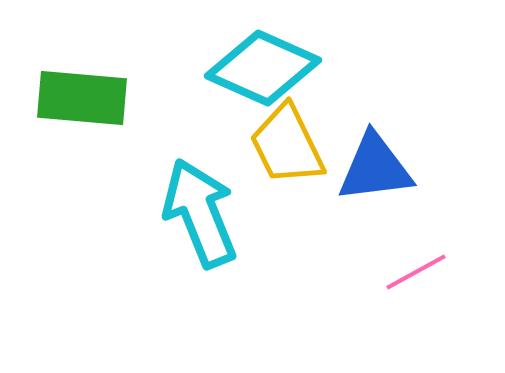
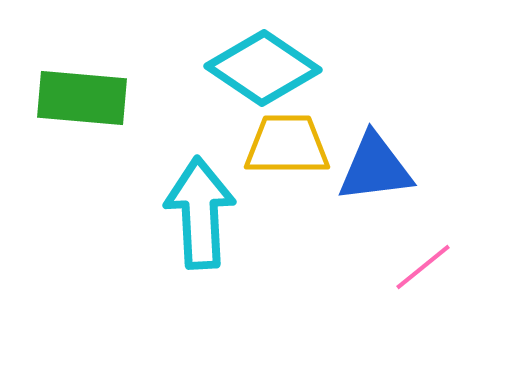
cyan diamond: rotated 10 degrees clockwise
yellow trapezoid: rotated 116 degrees clockwise
cyan arrow: rotated 19 degrees clockwise
pink line: moved 7 px right, 5 px up; rotated 10 degrees counterclockwise
